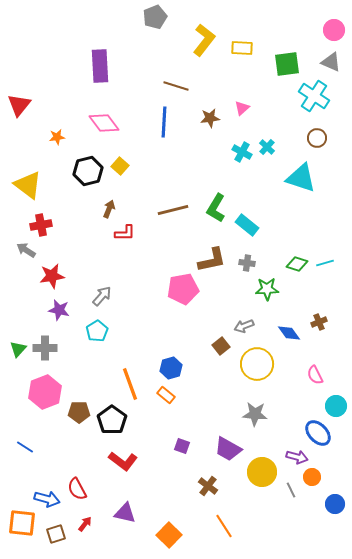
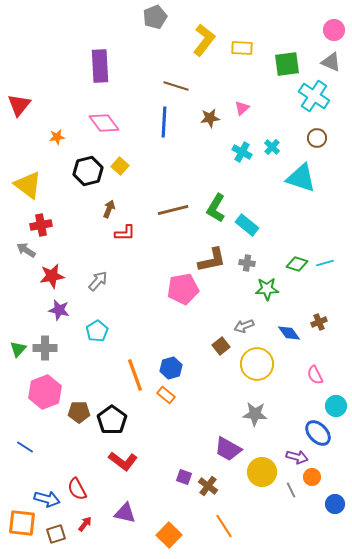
cyan cross at (267, 147): moved 5 px right
gray arrow at (102, 296): moved 4 px left, 15 px up
orange line at (130, 384): moved 5 px right, 9 px up
purple square at (182, 446): moved 2 px right, 31 px down
